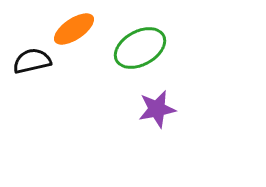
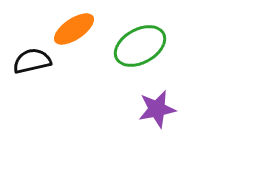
green ellipse: moved 2 px up
